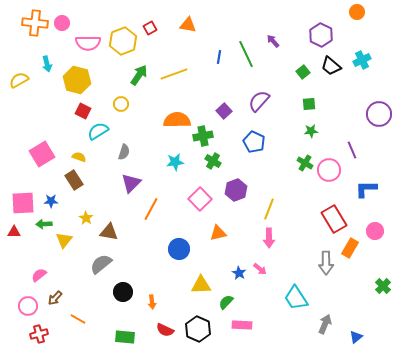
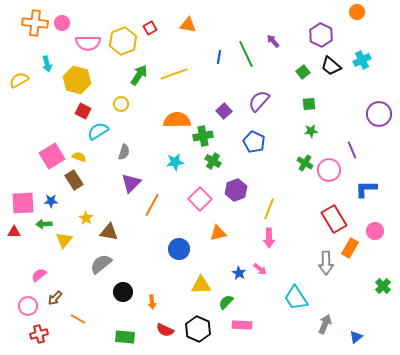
pink square at (42, 154): moved 10 px right, 2 px down
orange line at (151, 209): moved 1 px right, 4 px up
